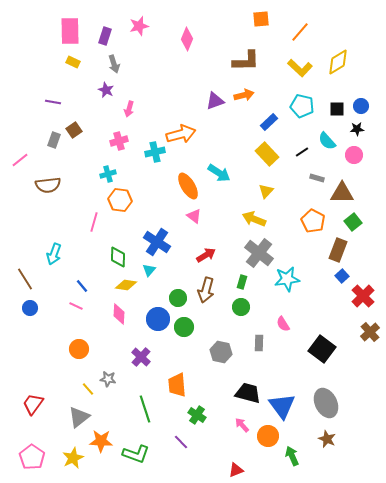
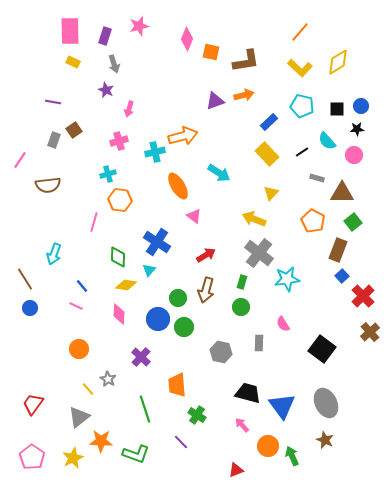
orange square at (261, 19): moved 50 px left, 33 px down; rotated 18 degrees clockwise
brown L-shape at (246, 61): rotated 8 degrees counterclockwise
orange arrow at (181, 134): moved 2 px right, 2 px down
pink line at (20, 160): rotated 18 degrees counterclockwise
orange ellipse at (188, 186): moved 10 px left
yellow triangle at (266, 191): moved 5 px right, 2 px down
gray star at (108, 379): rotated 21 degrees clockwise
orange circle at (268, 436): moved 10 px down
brown star at (327, 439): moved 2 px left, 1 px down
